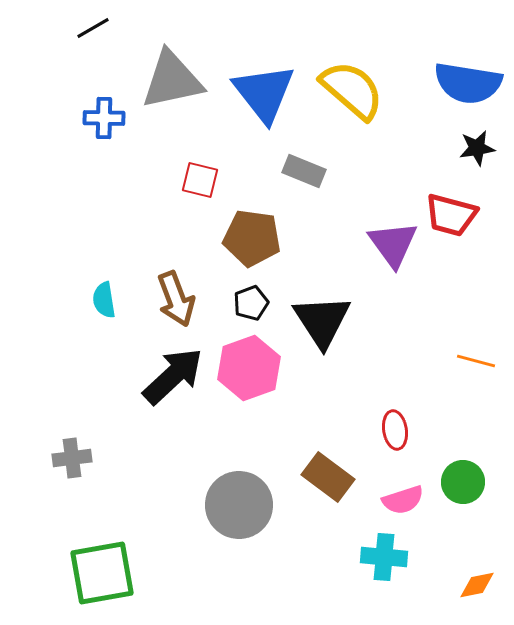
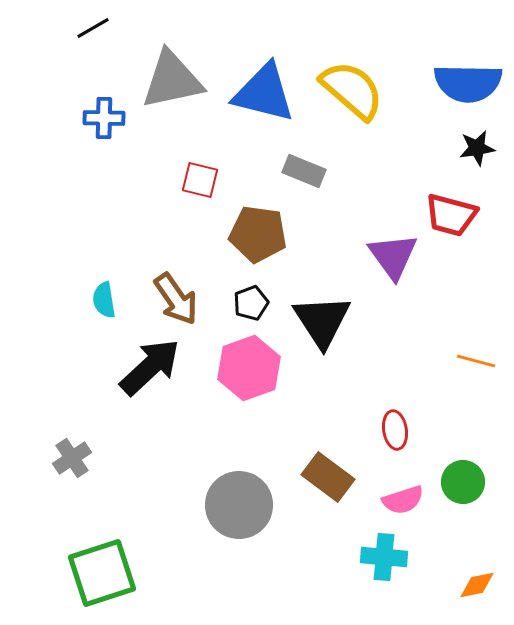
blue semicircle: rotated 8 degrees counterclockwise
blue triangle: rotated 38 degrees counterclockwise
brown pentagon: moved 6 px right, 4 px up
purple triangle: moved 12 px down
brown arrow: rotated 14 degrees counterclockwise
black arrow: moved 23 px left, 9 px up
gray cross: rotated 27 degrees counterclockwise
green square: rotated 8 degrees counterclockwise
